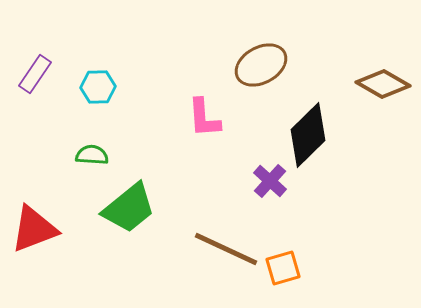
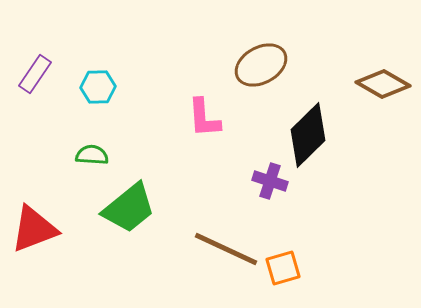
purple cross: rotated 24 degrees counterclockwise
